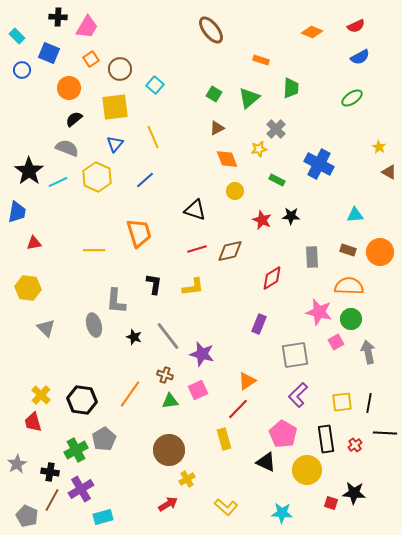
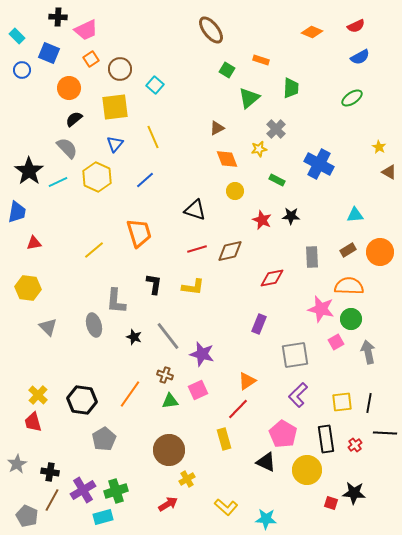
pink trapezoid at (87, 27): moved 1 px left, 3 px down; rotated 35 degrees clockwise
green square at (214, 94): moved 13 px right, 24 px up
gray semicircle at (67, 148): rotated 25 degrees clockwise
yellow line at (94, 250): rotated 40 degrees counterclockwise
brown rectangle at (348, 250): rotated 49 degrees counterclockwise
red diamond at (272, 278): rotated 20 degrees clockwise
yellow L-shape at (193, 287): rotated 15 degrees clockwise
pink star at (319, 312): moved 2 px right, 3 px up
gray triangle at (46, 328): moved 2 px right, 1 px up
yellow cross at (41, 395): moved 3 px left
green cross at (76, 450): moved 40 px right, 41 px down; rotated 10 degrees clockwise
purple cross at (81, 489): moved 2 px right, 1 px down
cyan star at (282, 513): moved 16 px left, 6 px down
